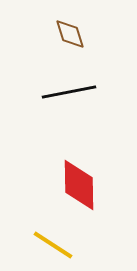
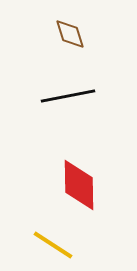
black line: moved 1 px left, 4 px down
